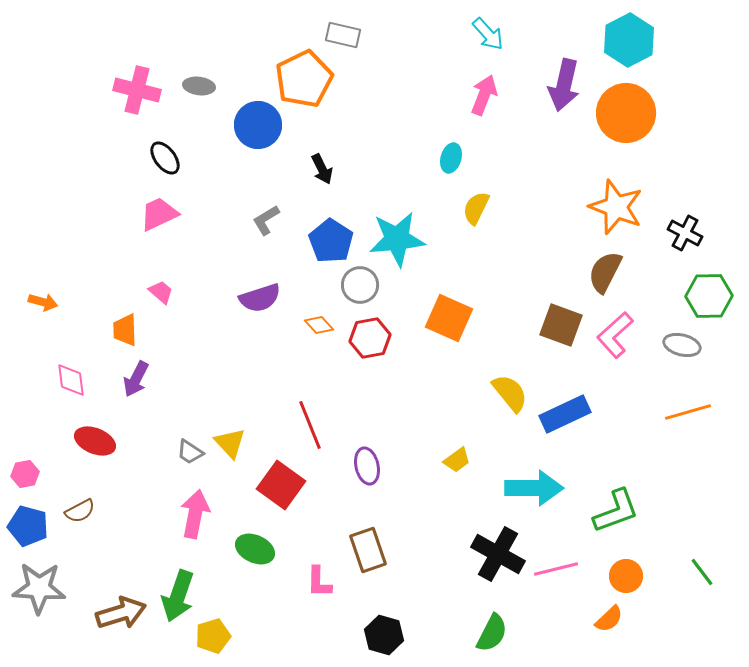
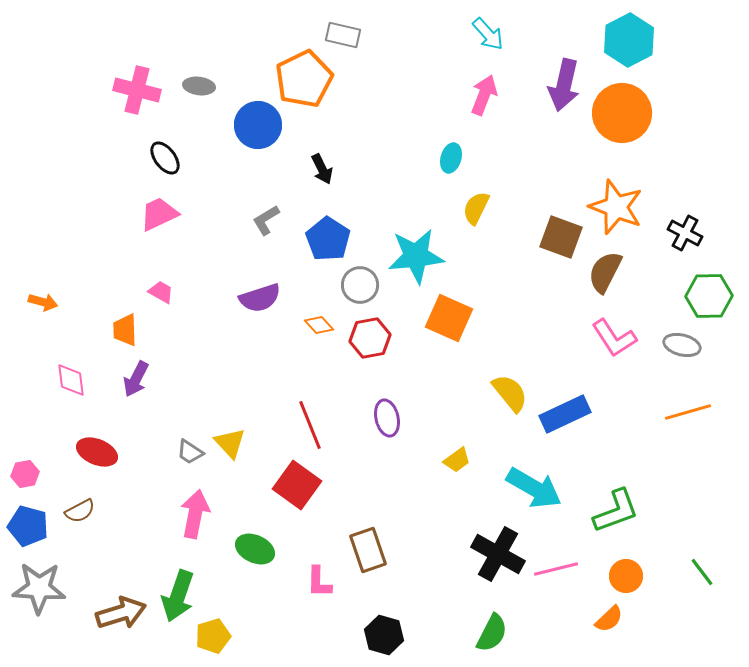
orange circle at (626, 113): moved 4 px left
cyan star at (397, 239): moved 19 px right, 17 px down
blue pentagon at (331, 241): moved 3 px left, 2 px up
pink trapezoid at (161, 292): rotated 12 degrees counterclockwise
brown square at (561, 325): moved 88 px up
pink L-shape at (615, 335): moved 1 px left, 3 px down; rotated 81 degrees counterclockwise
red ellipse at (95, 441): moved 2 px right, 11 px down
purple ellipse at (367, 466): moved 20 px right, 48 px up
red square at (281, 485): moved 16 px right
cyan arrow at (534, 488): rotated 30 degrees clockwise
